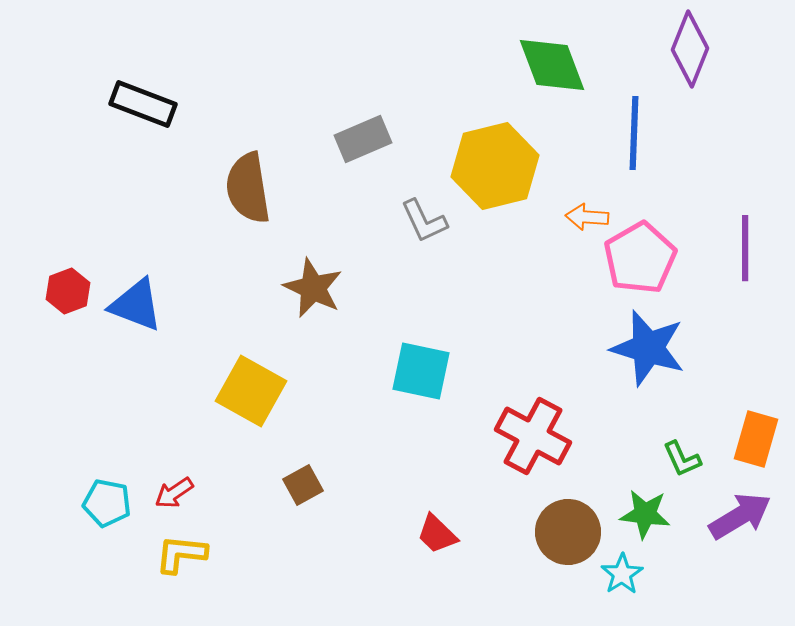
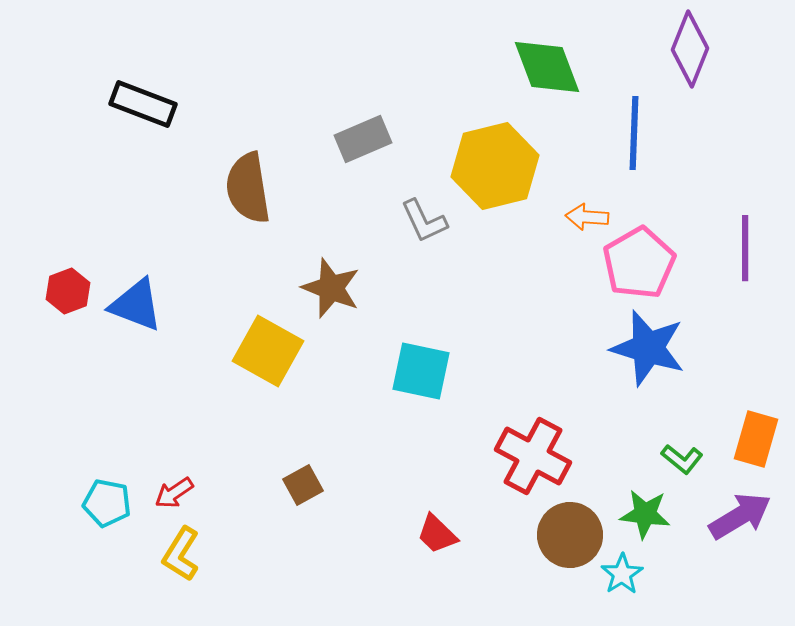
green diamond: moved 5 px left, 2 px down
pink pentagon: moved 1 px left, 5 px down
brown star: moved 18 px right; rotated 4 degrees counterclockwise
yellow square: moved 17 px right, 40 px up
red cross: moved 20 px down
green L-shape: rotated 27 degrees counterclockwise
brown circle: moved 2 px right, 3 px down
yellow L-shape: rotated 64 degrees counterclockwise
